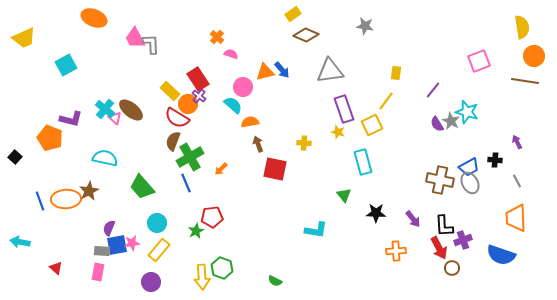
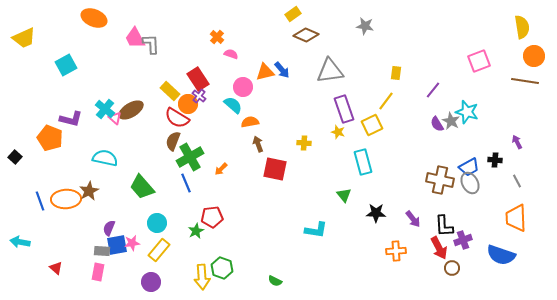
brown ellipse at (131, 110): rotated 70 degrees counterclockwise
